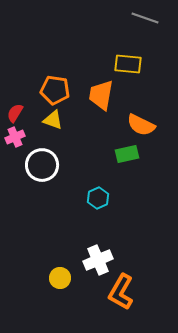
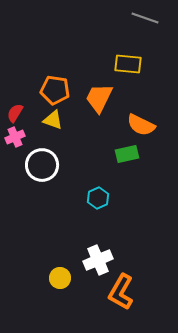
orange trapezoid: moved 2 px left, 3 px down; rotated 16 degrees clockwise
